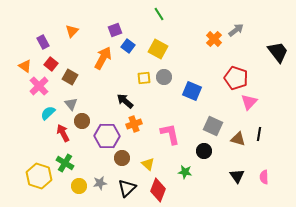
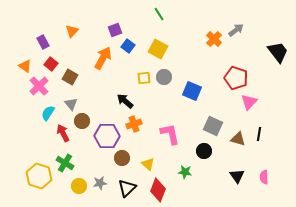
cyan semicircle at (48, 113): rotated 14 degrees counterclockwise
